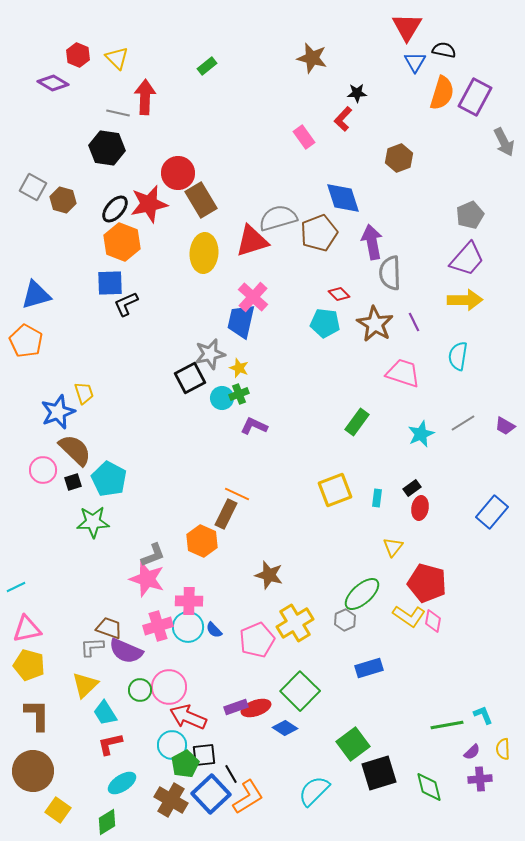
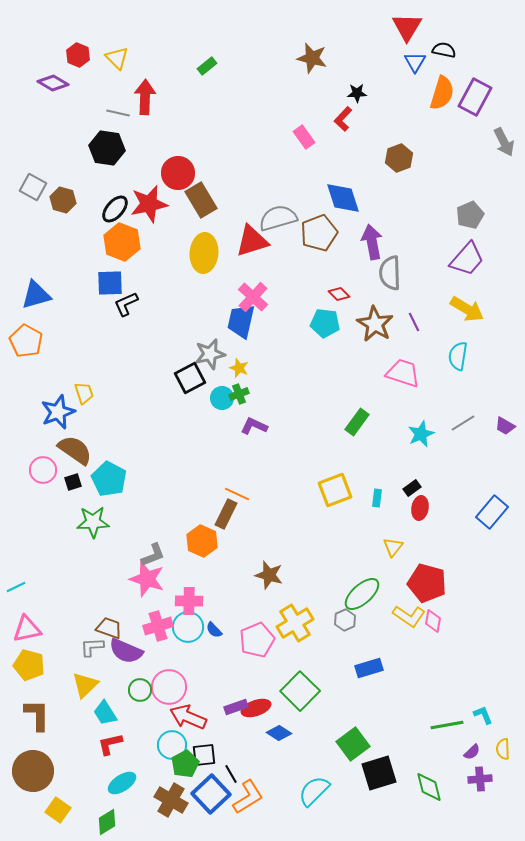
yellow arrow at (465, 300): moved 2 px right, 9 px down; rotated 32 degrees clockwise
brown semicircle at (75, 450): rotated 9 degrees counterclockwise
blue diamond at (285, 728): moved 6 px left, 5 px down
